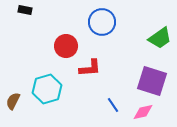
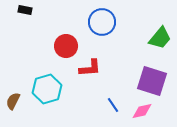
green trapezoid: rotated 15 degrees counterclockwise
pink diamond: moved 1 px left, 1 px up
